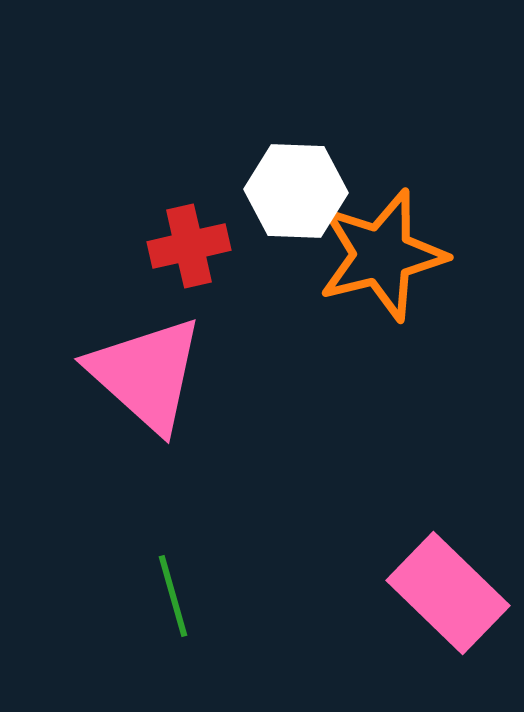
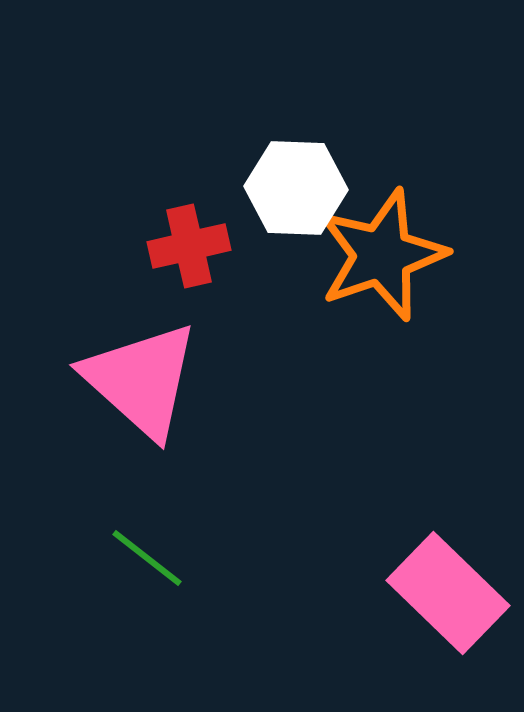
white hexagon: moved 3 px up
orange star: rotated 5 degrees counterclockwise
pink triangle: moved 5 px left, 6 px down
green line: moved 26 px left, 38 px up; rotated 36 degrees counterclockwise
